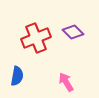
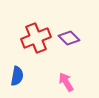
purple diamond: moved 4 px left, 6 px down
